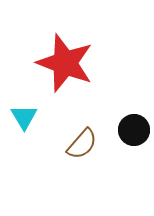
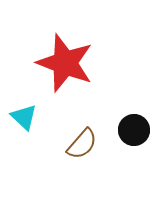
cyan triangle: rotated 16 degrees counterclockwise
